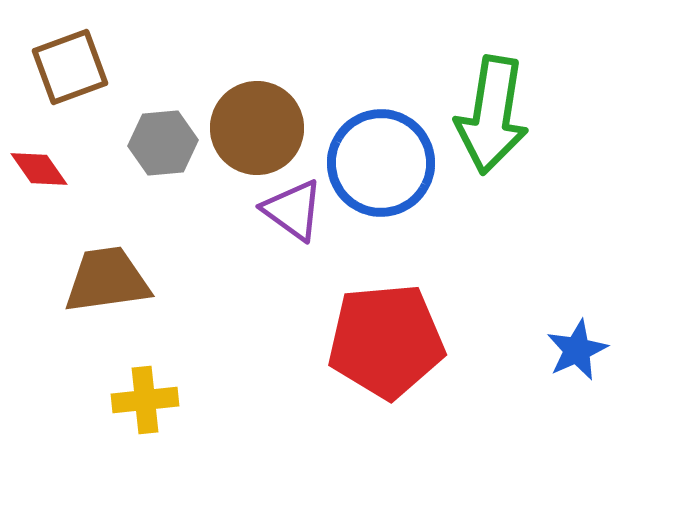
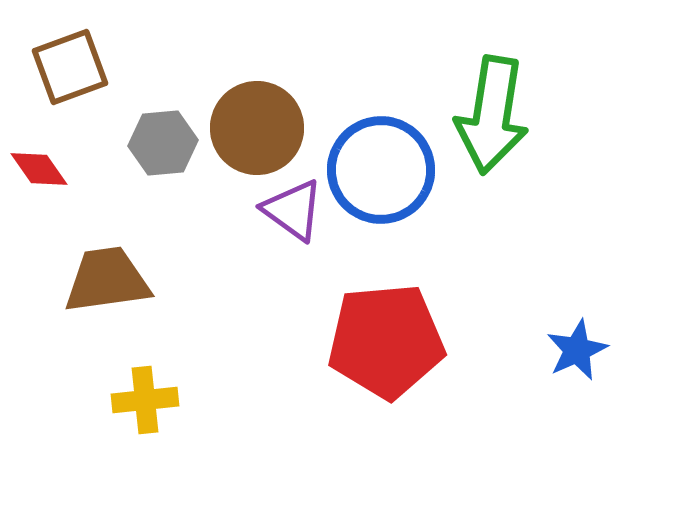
blue circle: moved 7 px down
